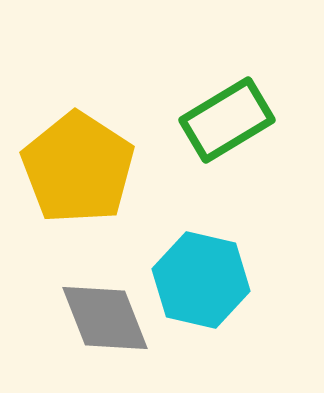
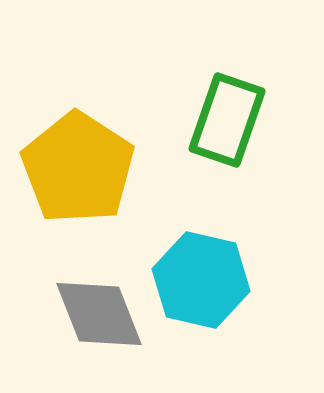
green rectangle: rotated 40 degrees counterclockwise
gray diamond: moved 6 px left, 4 px up
